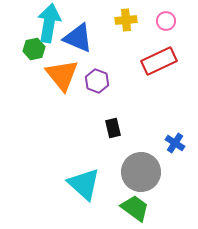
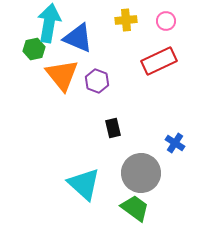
gray circle: moved 1 px down
